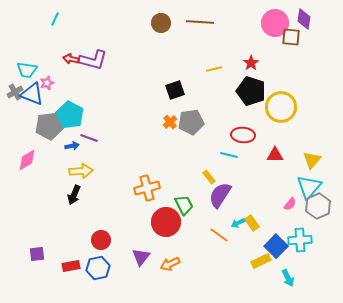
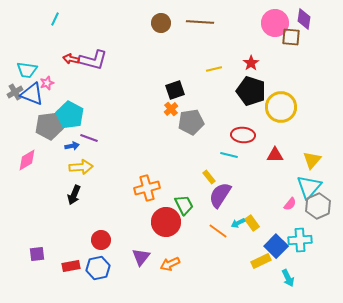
orange cross at (170, 122): moved 1 px right, 13 px up
yellow arrow at (81, 171): moved 4 px up
orange line at (219, 235): moved 1 px left, 4 px up
